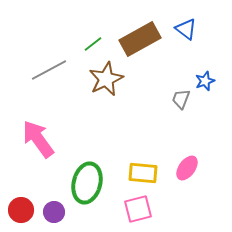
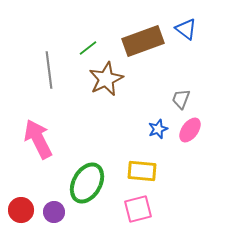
brown rectangle: moved 3 px right, 2 px down; rotated 9 degrees clockwise
green line: moved 5 px left, 4 px down
gray line: rotated 69 degrees counterclockwise
blue star: moved 47 px left, 48 px down
pink arrow: rotated 9 degrees clockwise
pink ellipse: moved 3 px right, 38 px up
yellow rectangle: moved 1 px left, 2 px up
green ellipse: rotated 15 degrees clockwise
